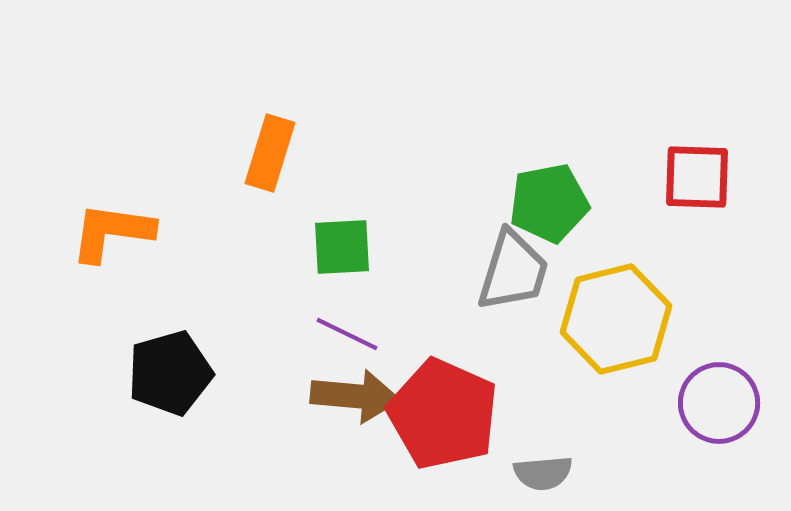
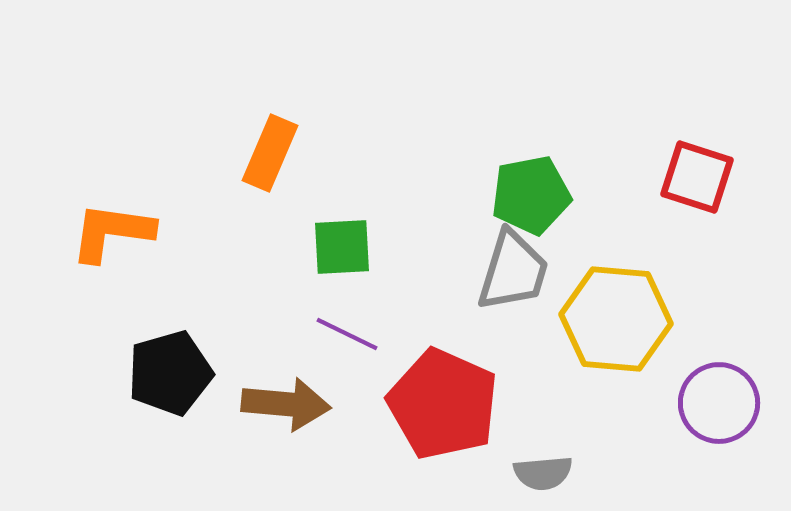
orange rectangle: rotated 6 degrees clockwise
red square: rotated 16 degrees clockwise
green pentagon: moved 18 px left, 8 px up
yellow hexagon: rotated 19 degrees clockwise
brown arrow: moved 69 px left, 8 px down
red pentagon: moved 10 px up
